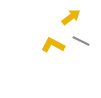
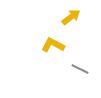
gray line: moved 1 px left, 28 px down
